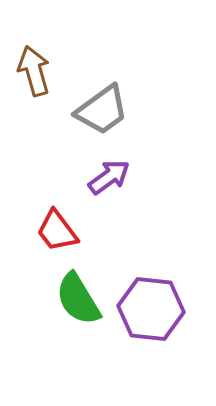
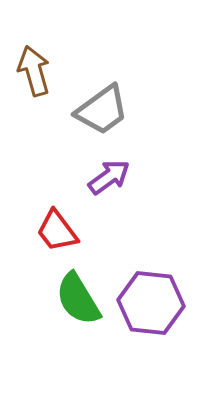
purple hexagon: moved 6 px up
